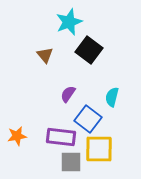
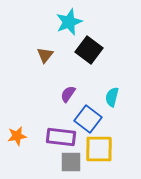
brown triangle: rotated 18 degrees clockwise
